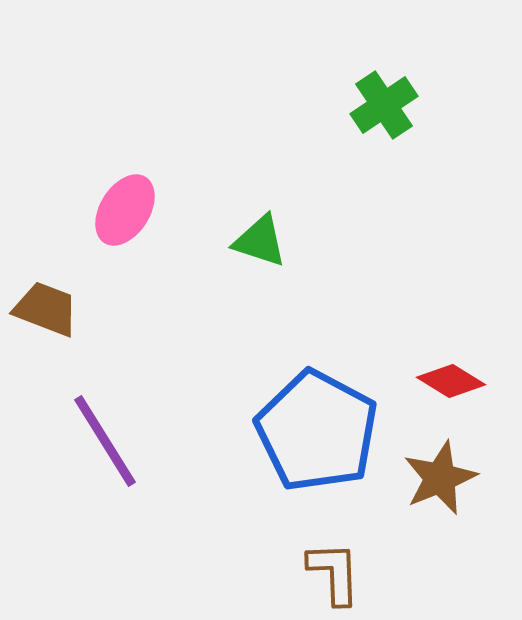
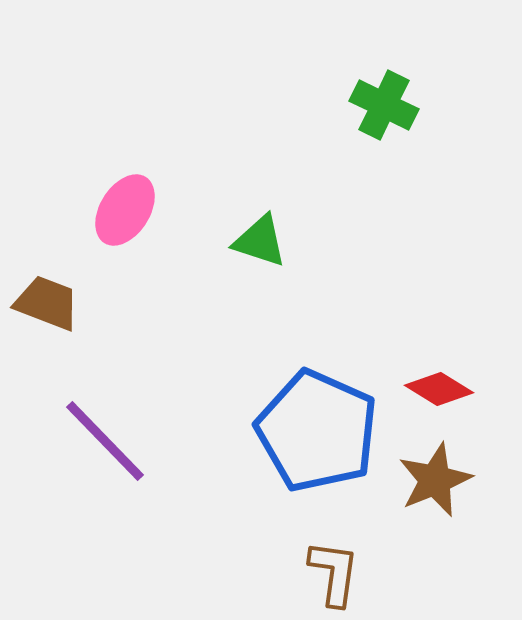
green cross: rotated 30 degrees counterclockwise
brown trapezoid: moved 1 px right, 6 px up
red diamond: moved 12 px left, 8 px down
blue pentagon: rotated 4 degrees counterclockwise
purple line: rotated 12 degrees counterclockwise
brown star: moved 5 px left, 2 px down
brown L-shape: rotated 10 degrees clockwise
